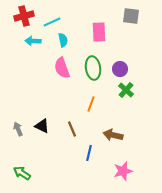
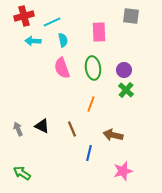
purple circle: moved 4 px right, 1 px down
